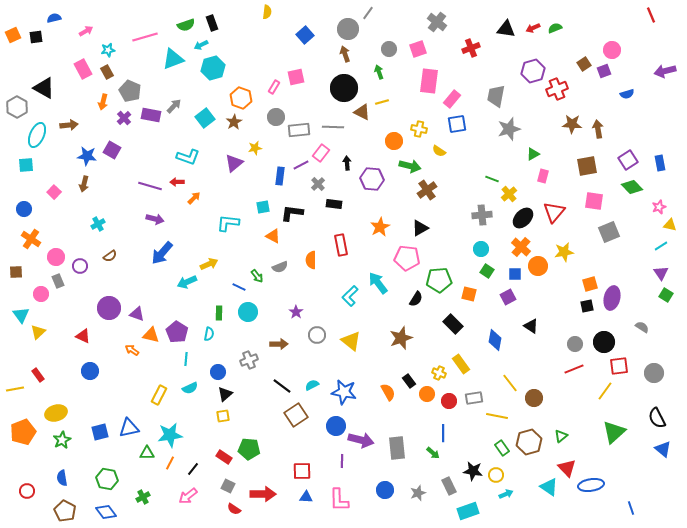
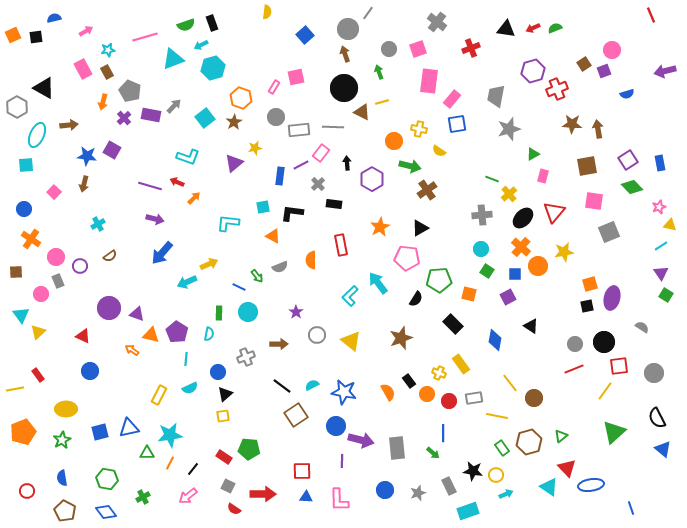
purple hexagon at (372, 179): rotated 25 degrees clockwise
red arrow at (177, 182): rotated 24 degrees clockwise
gray cross at (249, 360): moved 3 px left, 3 px up
yellow ellipse at (56, 413): moved 10 px right, 4 px up; rotated 15 degrees clockwise
